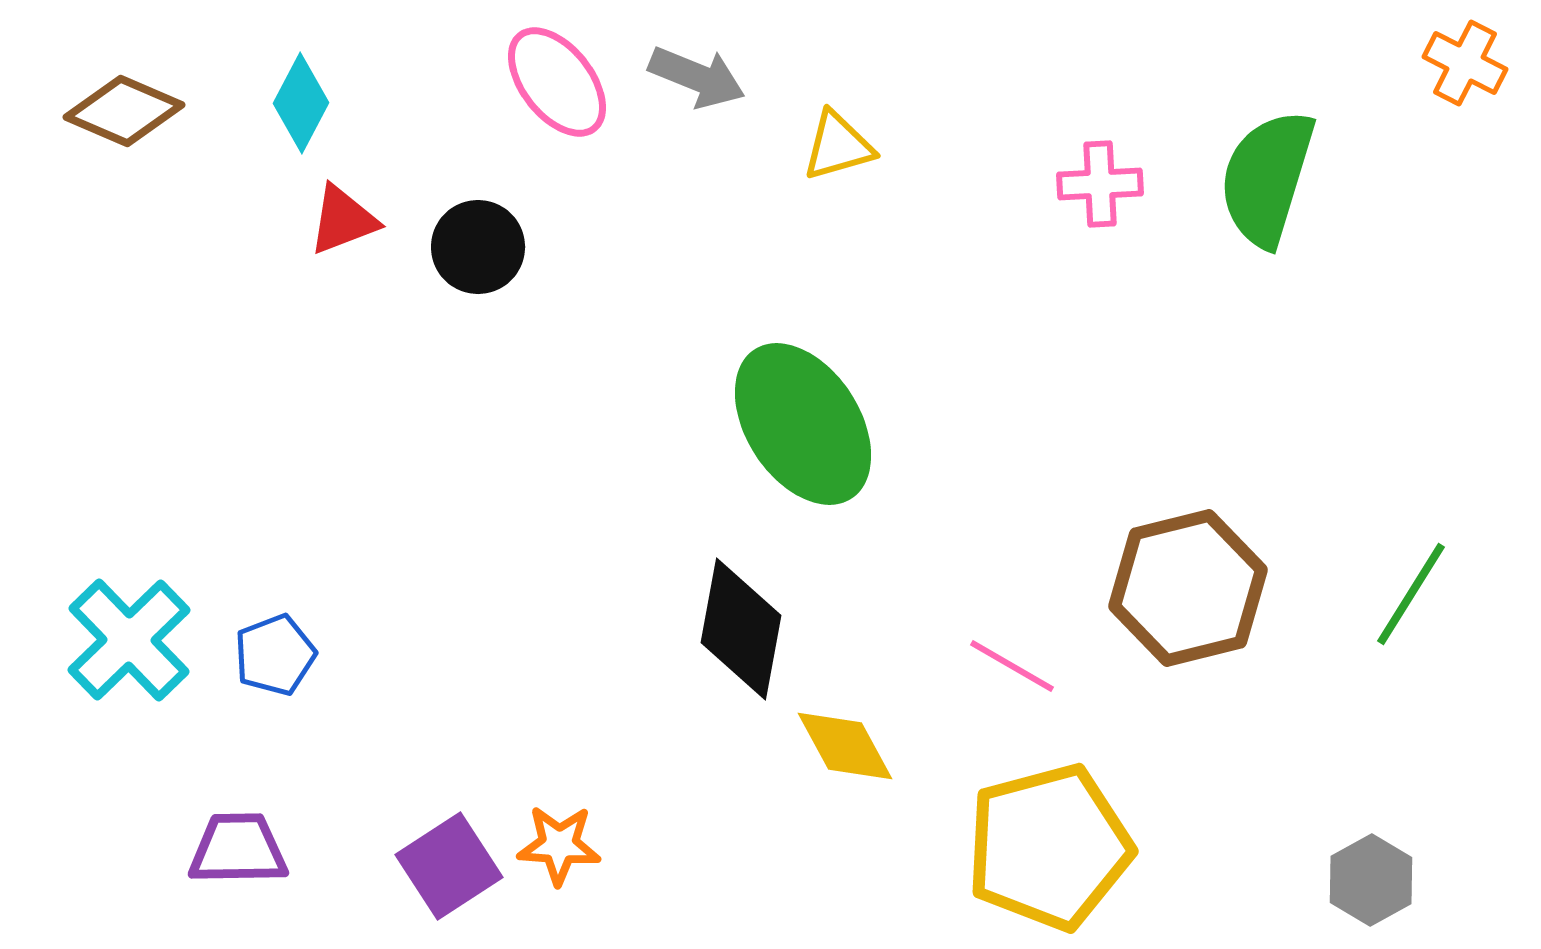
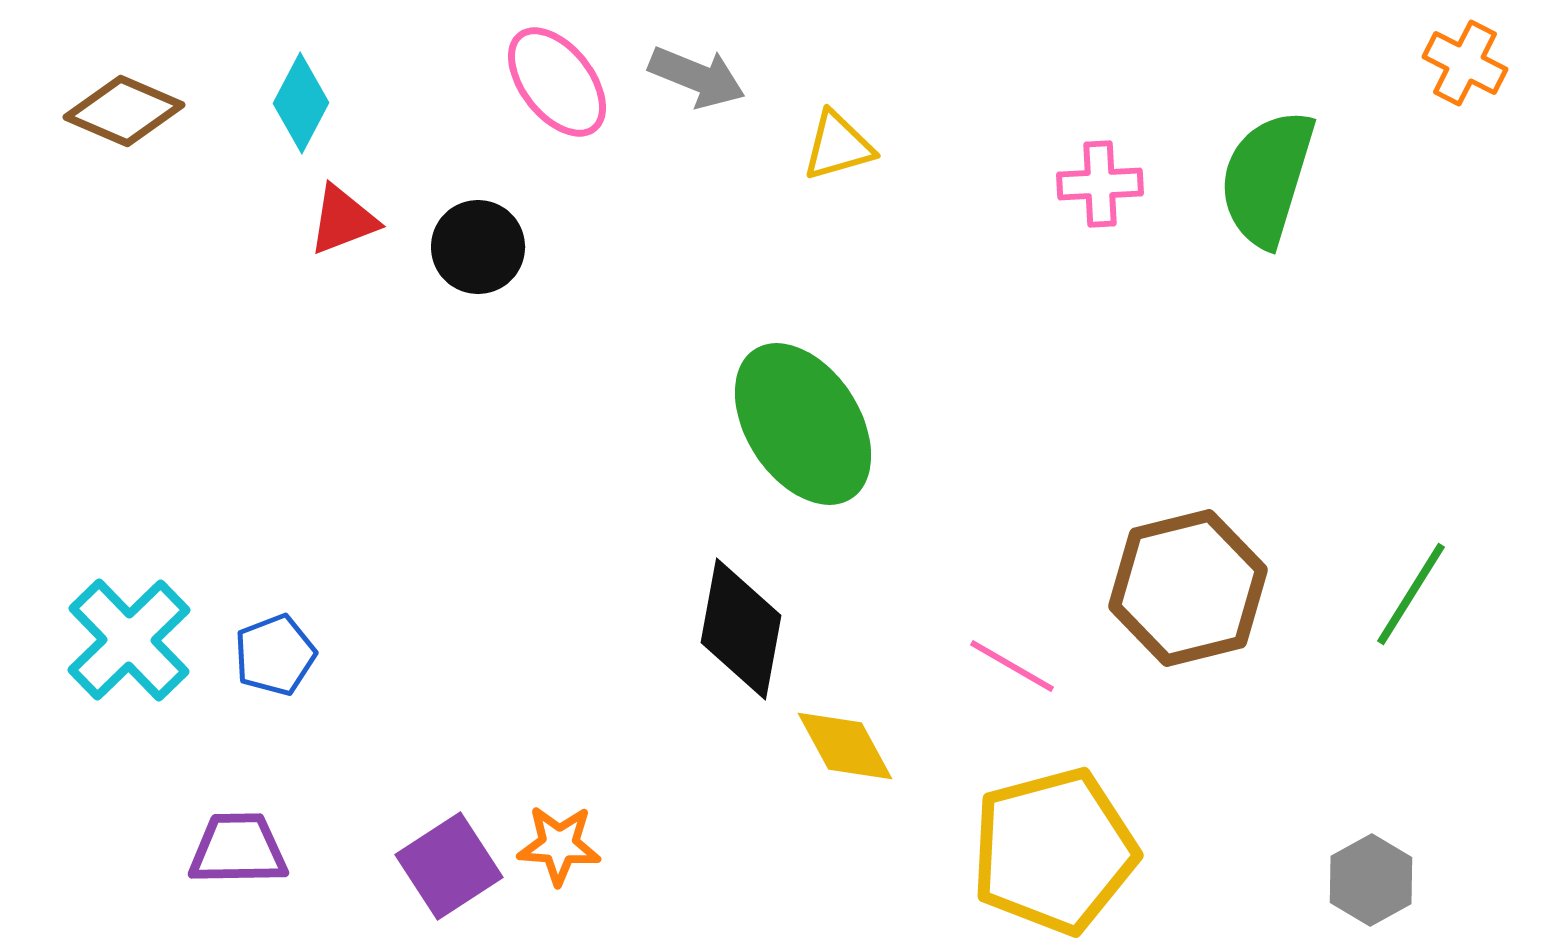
yellow pentagon: moved 5 px right, 4 px down
